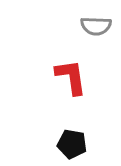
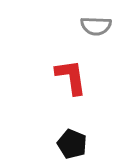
black pentagon: rotated 12 degrees clockwise
